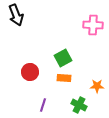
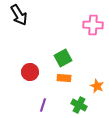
black arrow: moved 3 px right; rotated 10 degrees counterclockwise
orange star: rotated 24 degrees clockwise
